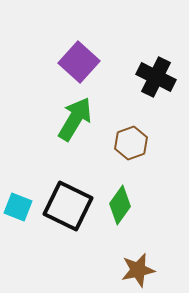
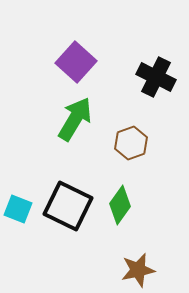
purple square: moved 3 px left
cyan square: moved 2 px down
